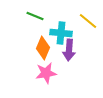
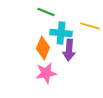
green line: moved 11 px right, 4 px up
yellow line: moved 2 px right, 5 px down; rotated 24 degrees counterclockwise
